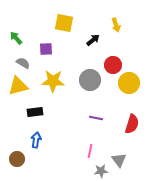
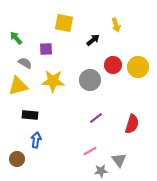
gray semicircle: moved 2 px right
yellow circle: moved 9 px right, 16 px up
black rectangle: moved 5 px left, 3 px down; rotated 14 degrees clockwise
purple line: rotated 48 degrees counterclockwise
pink line: rotated 48 degrees clockwise
